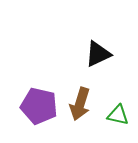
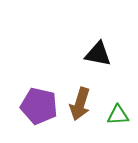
black triangle: rotated 36 degrees clockwise
green triangle: rotated 15 degrees counterclockwise
